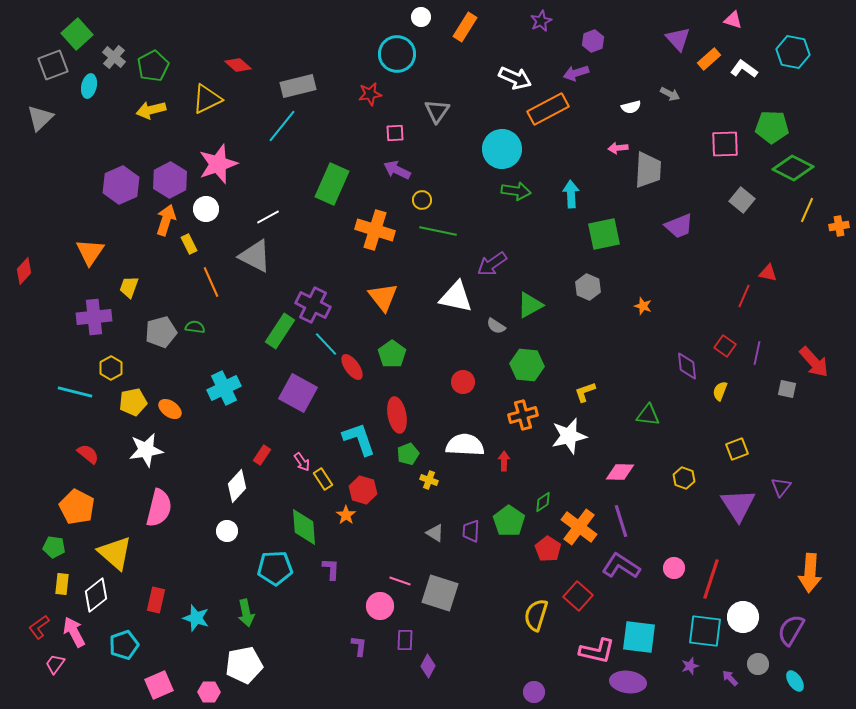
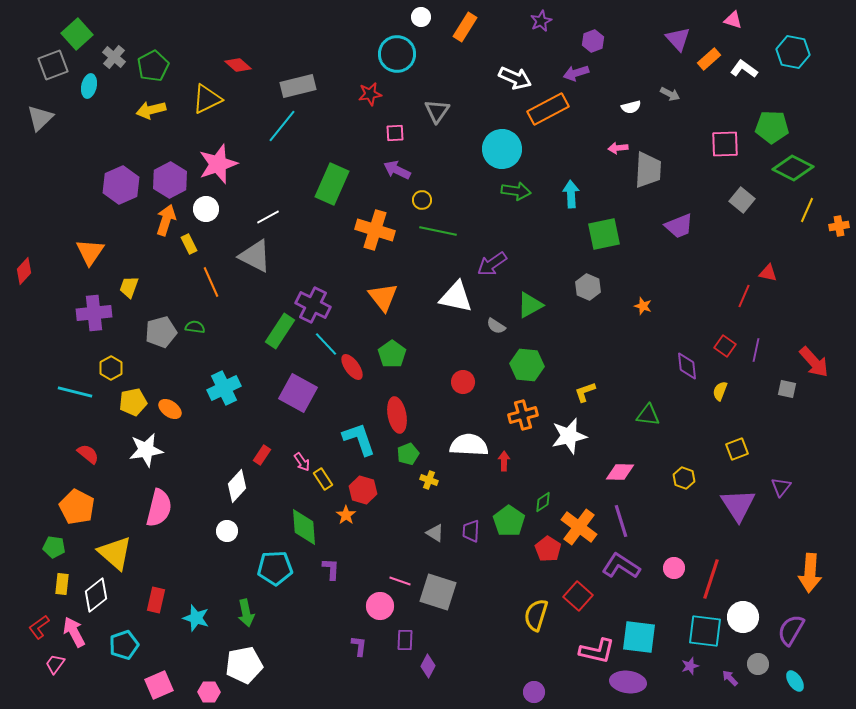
purple cross at (94, 317): moved 4 px up
purple line at (757, 353): moved 1 px left, 3 px up
white semicircle at (465, 445): moved 4 px right
gray square at (440, 593): moved 2 px left, 1 px up
